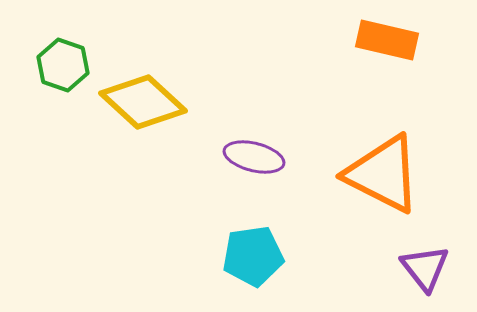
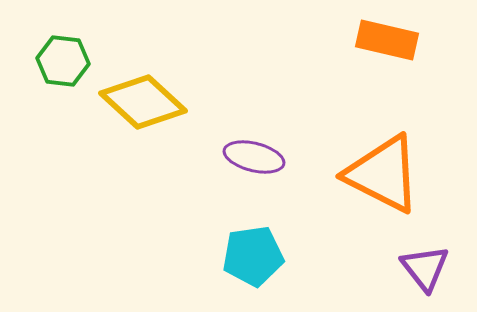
green hexagon: moved 4 px up; rotated 12 degrees counterclockwise
